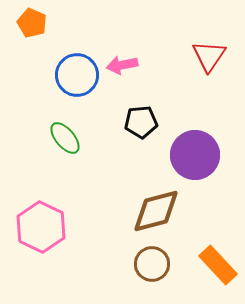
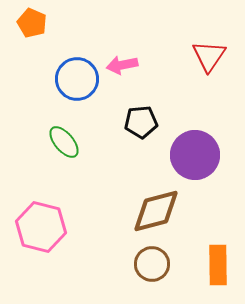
blue circle: moved 4 px down
green ellipse: moved 1 px left, 4 px down
pink hexagon: rotated 12 degrees counterclockwise
orange rectangle: rotated 42 degrees clockwise
